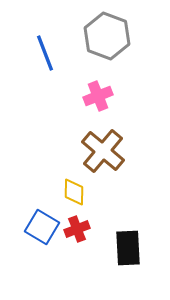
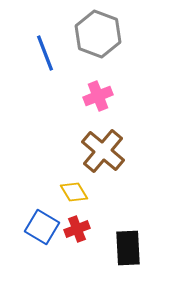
gray hexagon: moved 9 px left, 2 px up
yellow diamond: rotated 32 degrees counterclockwise
